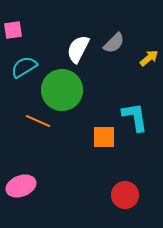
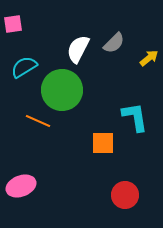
pink square: moved 6 px up
orange square: moved 1 px left, 6 px down
